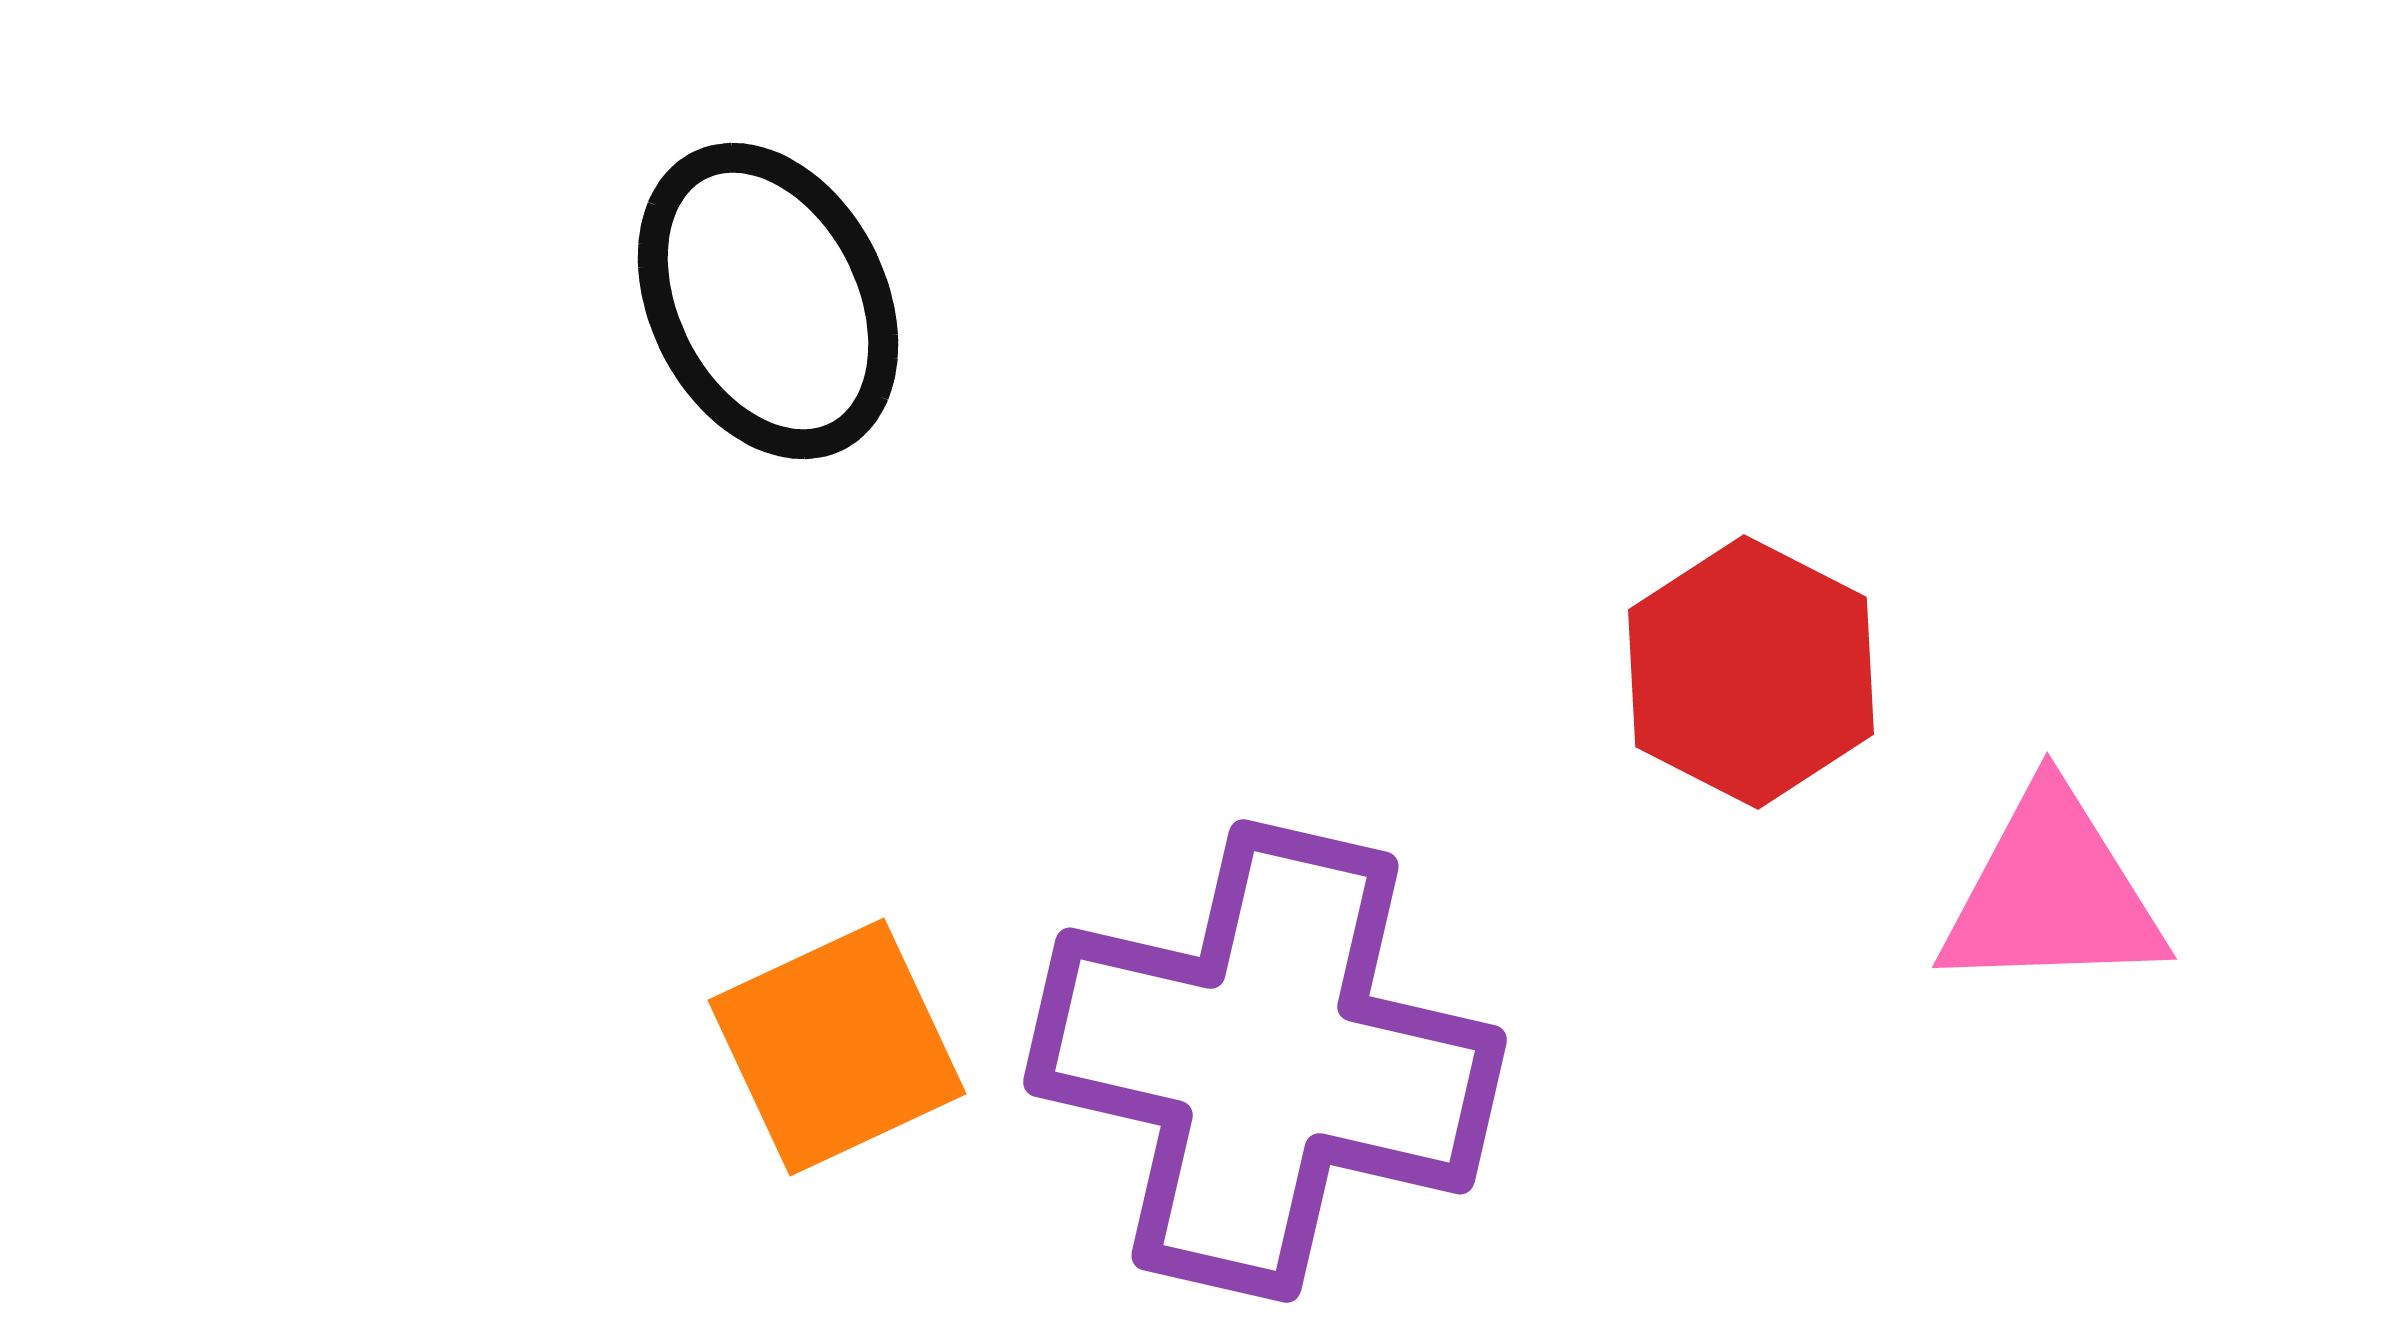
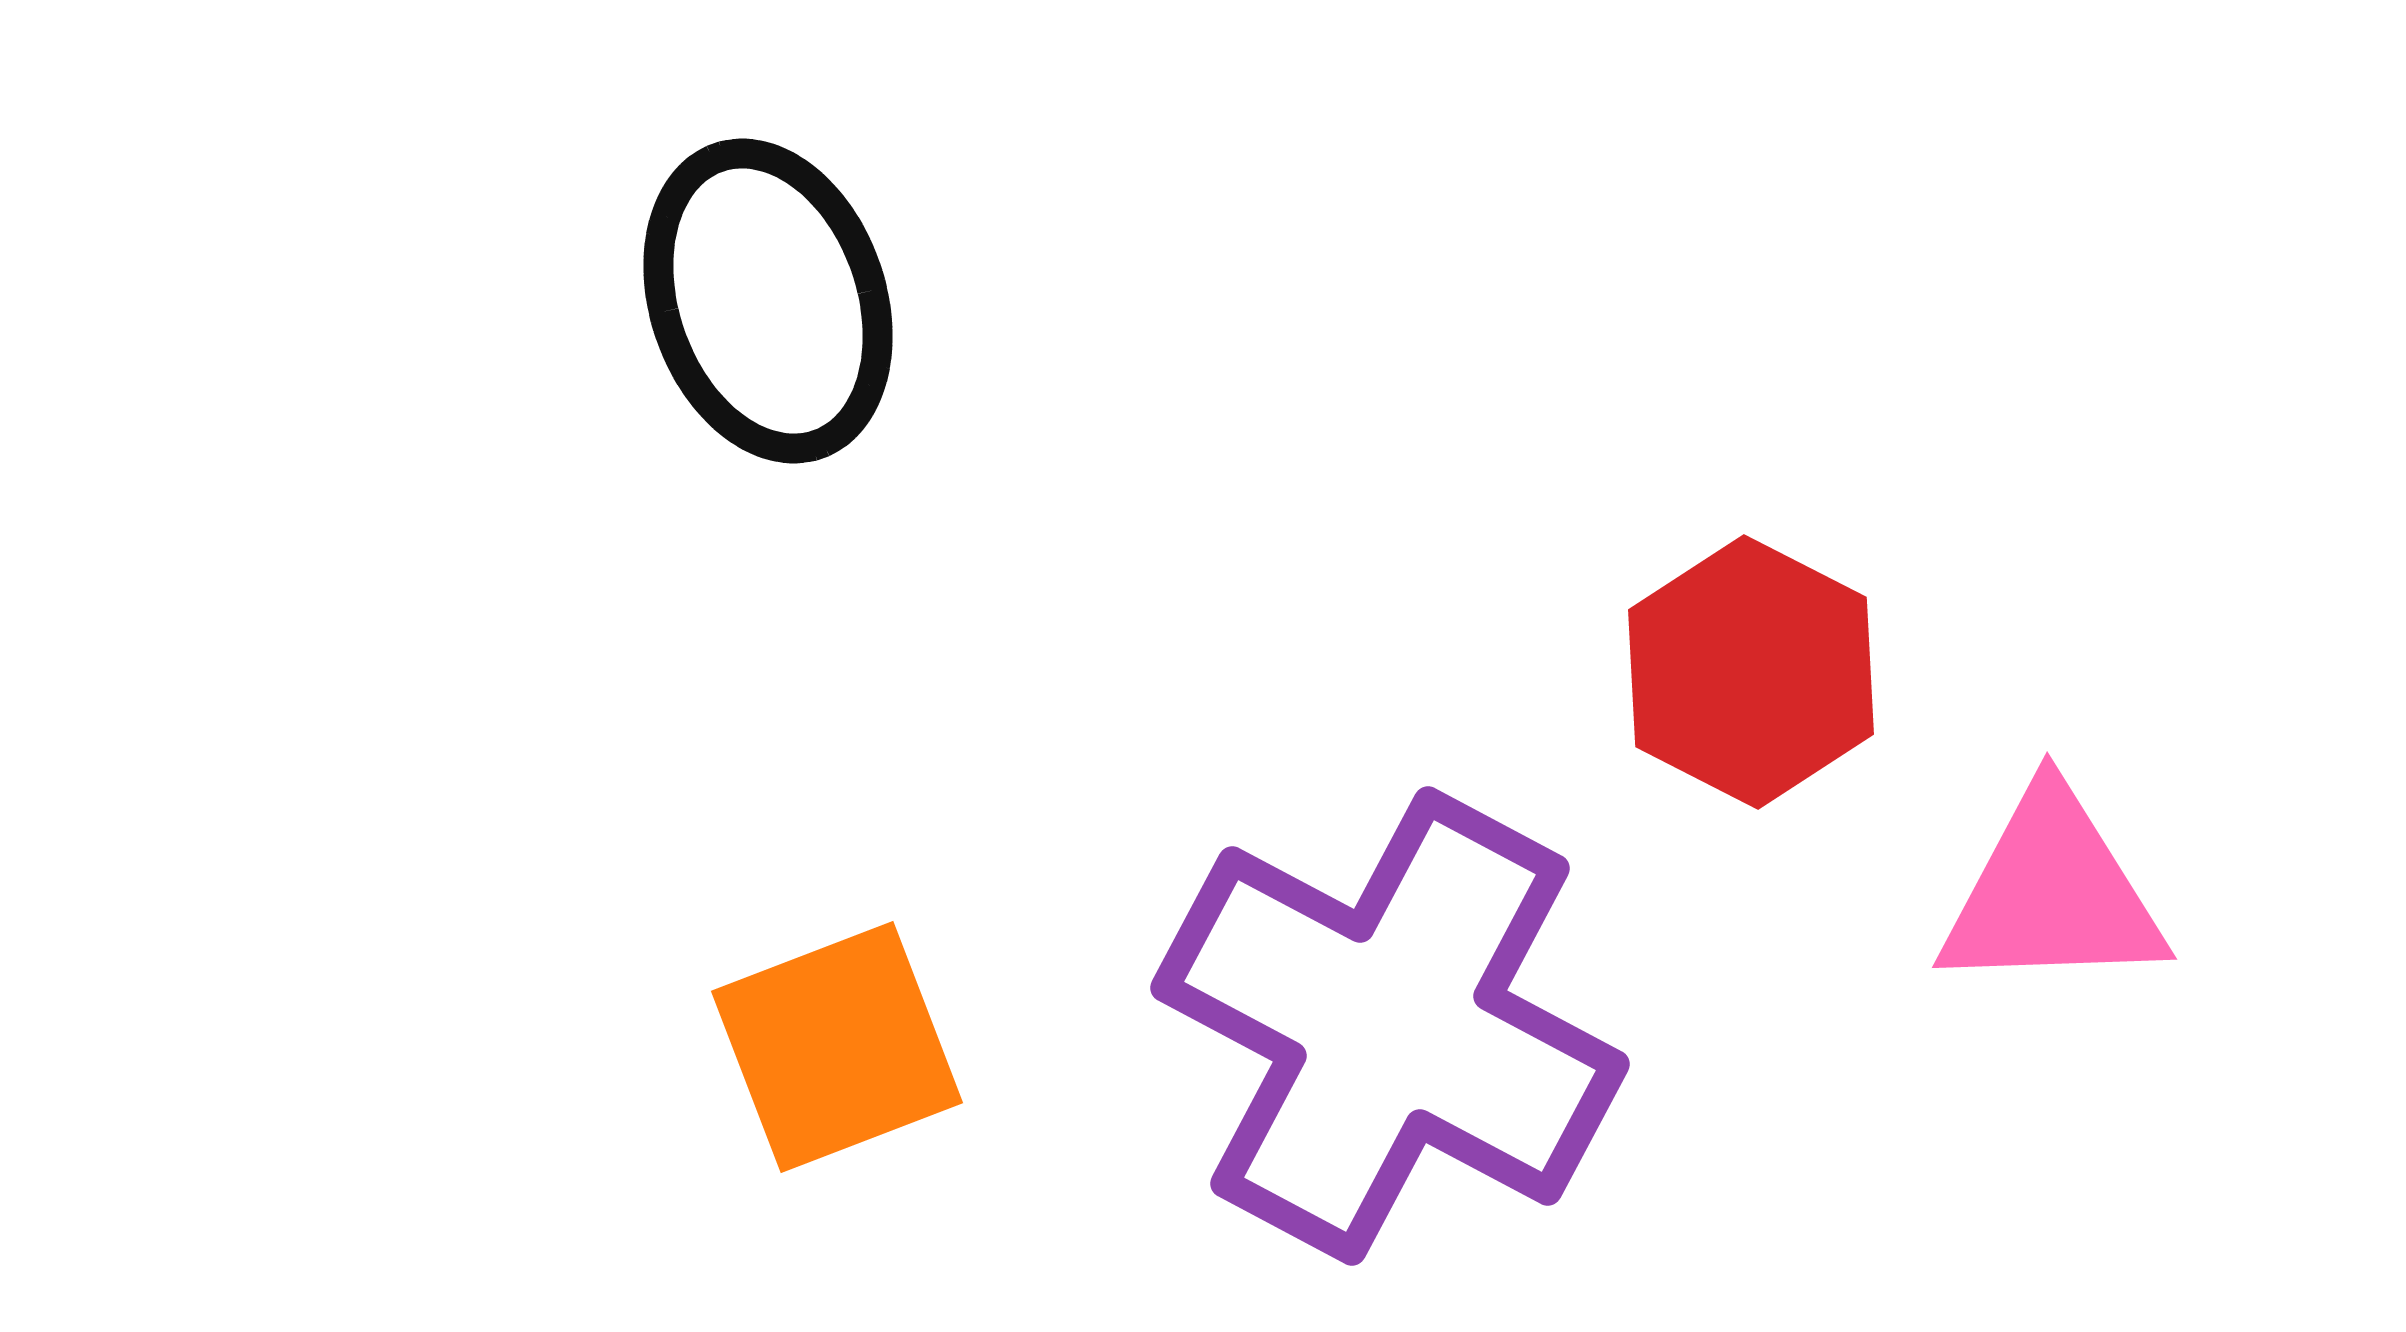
black ellipse: rotated 8 degrees clockwise
orange square: rotated 4 degrees clockwise
purple cross: moved 125 px right, 35 px up; rotated 15 degrees clockwise
